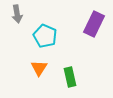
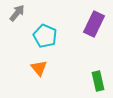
gray arrow: moved 1 px up; rotated 132 degrees counterclockwise
orange triangle: rotated 12 degrees counterclockwise
green rectangle: moved 28 px right, 4 px down
